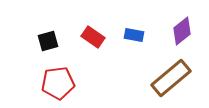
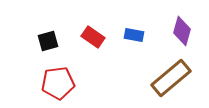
purple diamond: rotated 36 degrees counterclockwise
